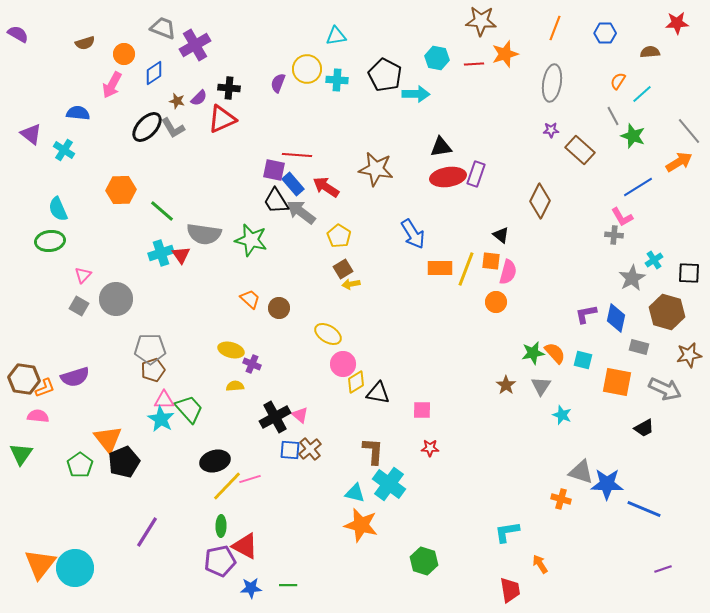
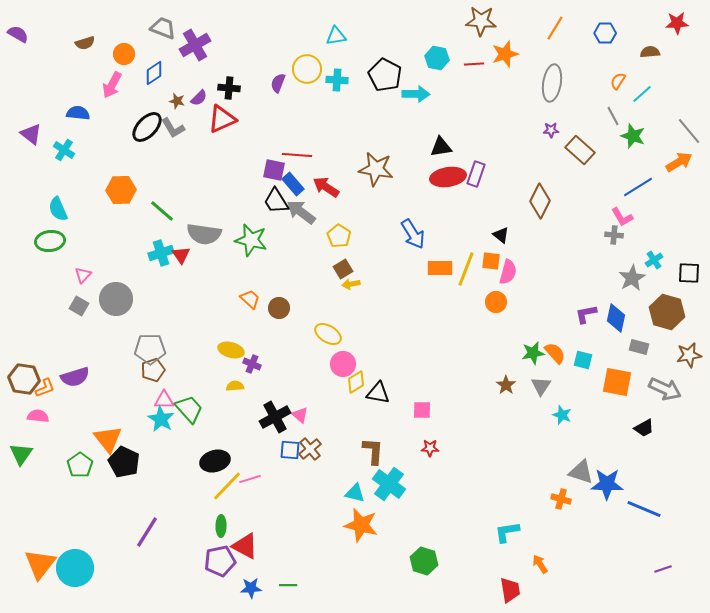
orange line at (555, 28): rotated 10 degrees clockwise
black pentagon at (124, 462): rotated 24 degrees counterclockwise
